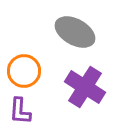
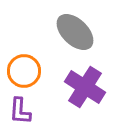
gray ellipse: rotated 15 degrees clockwise
